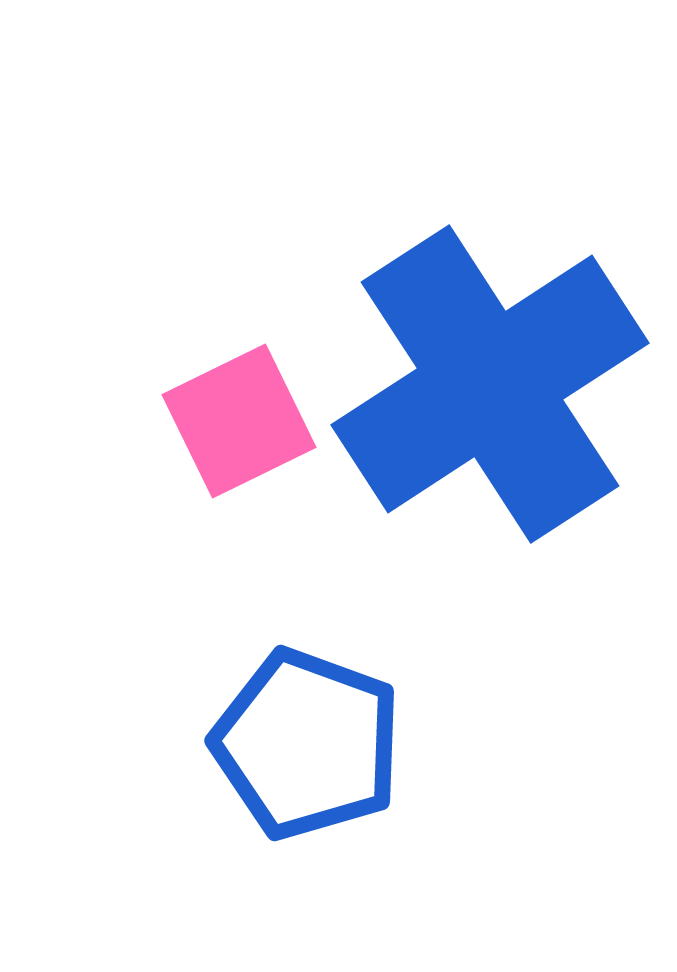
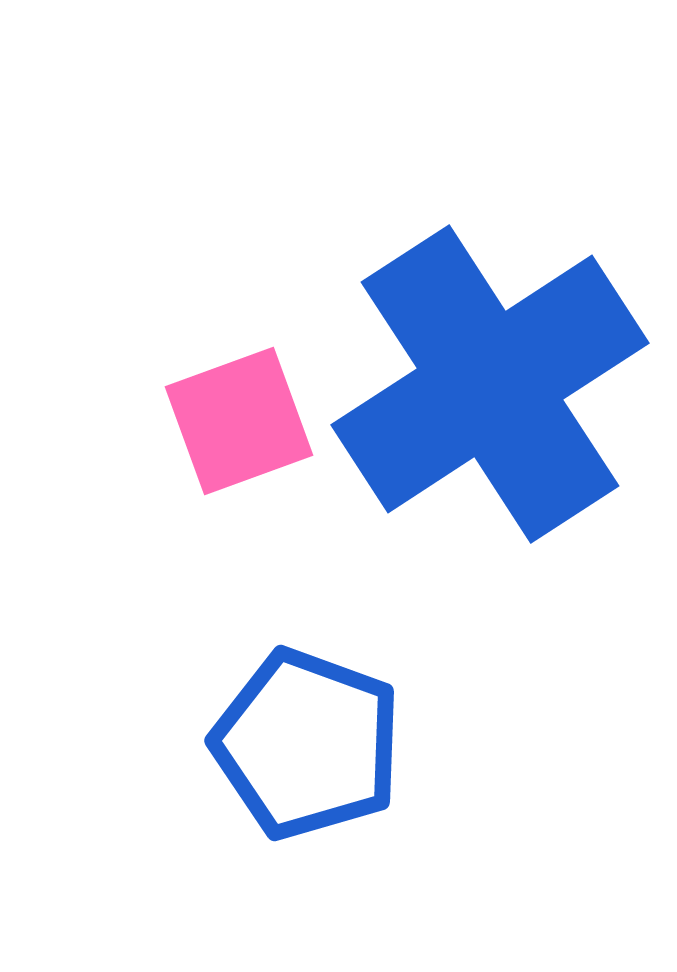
pink square: rotated 6 degrees clockwise
